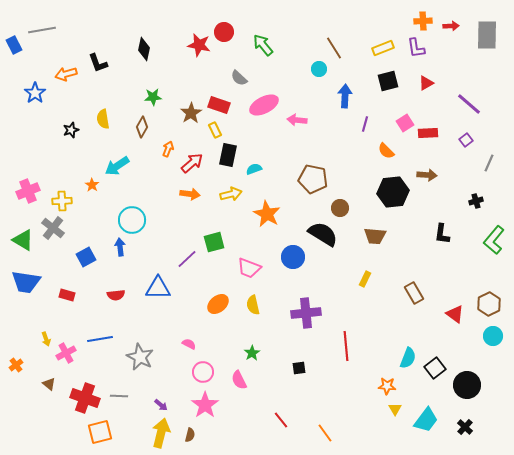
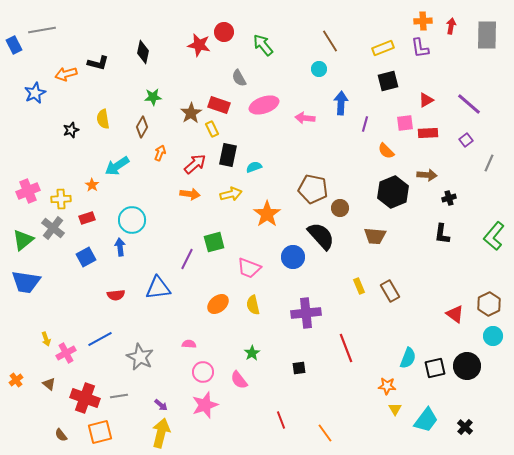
red arrow at (451, 26): rotated 77 degrees counterclockwise
brown line at (334, 48): moved 4 px left, 7 px up
purple L-shape at (416, 48): moved 4 px right
black diamond at (144, 49): moved 1 px left, 3 px down
black L-shape at (98, 63): rotated 55 degrees counterclockwise
gray semicircle at (239, 78): rotated 18 degrees clockwise
red triangle at (426, 83): moved 17 px down
blue star at (35, 93): rotated 10 degrees clockwise
blue arrow at (345, 96): moved 4 px left, 7 px down
pink ellipse at (264, 105): rotated 8 degrees clockwise
pink arrow at (297, 120): moved 8 px right, 2 px up
pink square at (405, 123): rotated 24 degrees clockwise
yellow rectangle at (215, 130): moved 3 px left, 1 px up
orange arrow at (168, 149): moved 8 px left, 4 px down
red arrow at (192, 163): moved 3 px right, 1 px down
cyan semicircle at (254, 169): moved 2 px up
brown pentagon at (313, 179): moved 10 px down
black hexagon at (393, 192): rotated 16 degrees counterclockwise
yellow cross at (62, 201): moved 1 px left, 2 px up
black cross at (476, 201): moved 27 px left, 3 px up
orange star at (267, 214): rotated 8 degrees clockwise
black semicircle at (323, 234): moved 2 px left, 2 px down; rotated 16 degrees clockwise
green triangle at (23, 240): rotated 50 degrees clockwise
green L-shape at (494, 240): moved 4 px up
purple line at (187, 259): rotated 20 degrees counterclockwise
yellow rectangle at (365, 279): moved 6 px left, 7 px down; rotated 49 degrees counterclockwise
blue triangle at (158, 288): rotated 8 degrees counterclockwise
brown rectangle at (414, 293): moved 24 px left, 2 px up
red rectangle at (67, 295): moved 20 px right, 77 px up; rotated 35 degrees counterclockwise
blue line at (100, 339): rotated 20 degrees counterclockwise
pink semicircle at (189, 344): rotated 24 degrees counterclockwise
red line at (346, 346): moved 2 px down; rotated 16 degrees counterclockwise
orange cross at (16, 365): moved 15 px down
black square at (435, 368): rotated 25 degrees clockwise
pink semicircle at (239, 380): rotated 12 degrees counterclockwise
black circle at (467, 385): moved 19 px up
gray line at (119, 396): rotated 12 degrees counterclockwise
pink star at (205, 405): rotated 16 degrees clockwise
red line at (281, 420): rotated 18 degrees clockwise
brown semicircle at (190, 435): moved 129 px left; rotated 128 degrees clockwise
